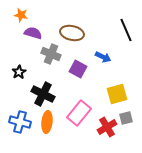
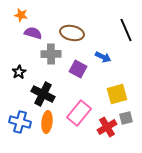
gray cross: rotated 24 degrees counterclockwise
